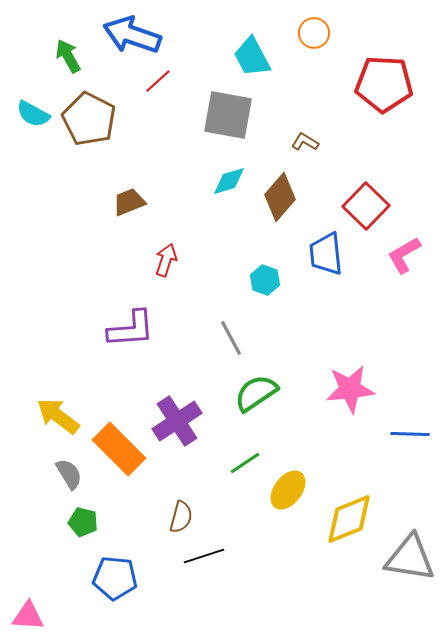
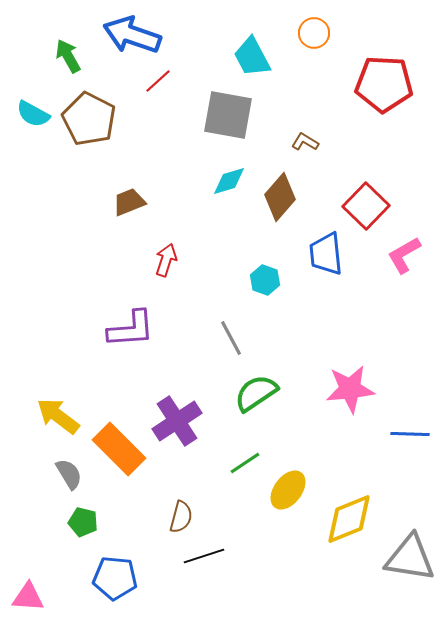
pink triangle: moved 19 px up
